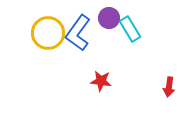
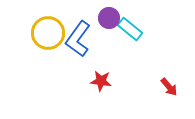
cyan rectangle: rotated 20 degrees counterclockwise
blue L-shape: moved 6 px down
red arrow: rotated 48 degrees counterclockwise
